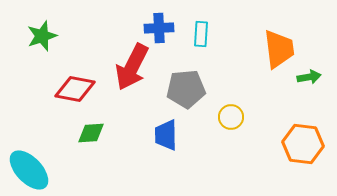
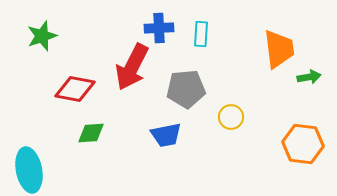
blue trapezoid: rotated 100 degrees counterclockwise
cyan ellipse: rotated 33 degrees clockwise
